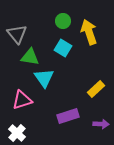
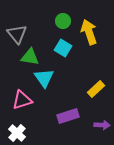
purple arrow: moved 1 px right, 1 px down
